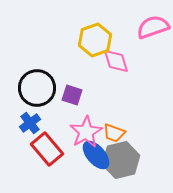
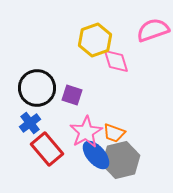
pink semicircle: moved 3 px down
